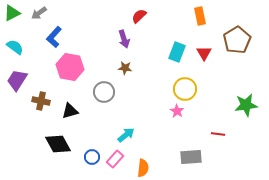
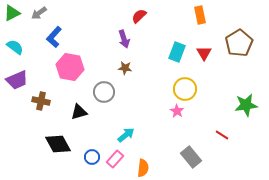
orange rectangle: moved 1 px up
brown pentagon: moved 2 px right, 3 px down
purple trapezoid: rotated 145 degrees counterclockwise
black triangle: moved 9 px right, 1 px down
red line: moved 4 px right, 1 px down; rotated 24 degrees clockwise
gray rectangle: rotated 55 degrees clockwise
